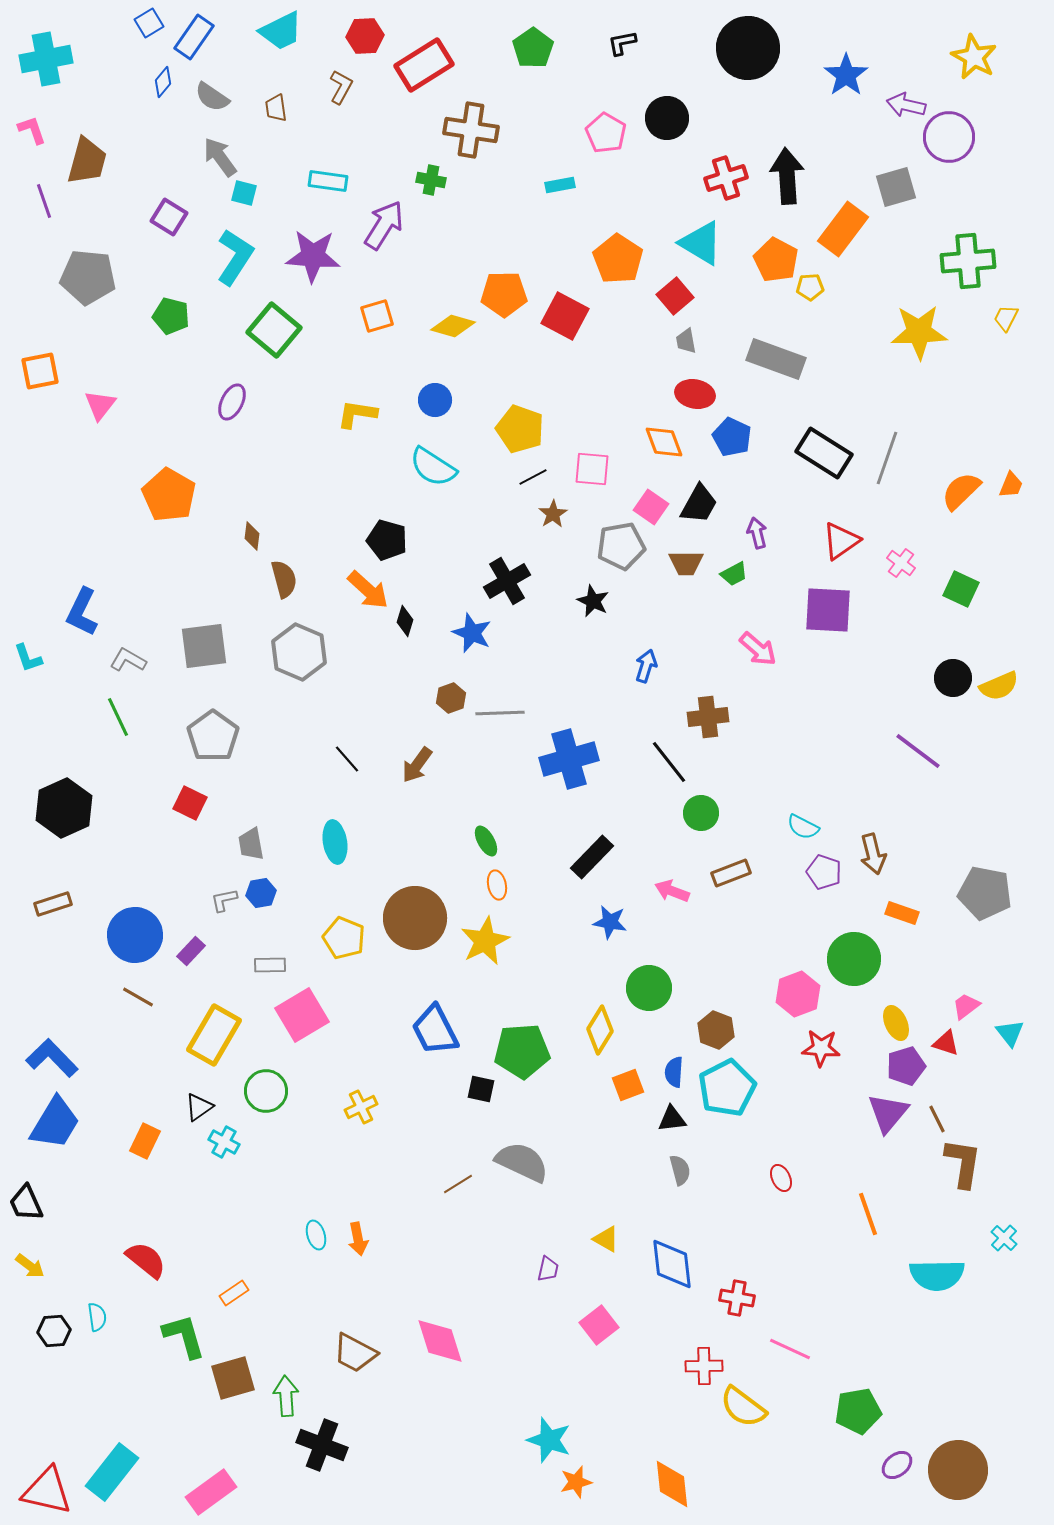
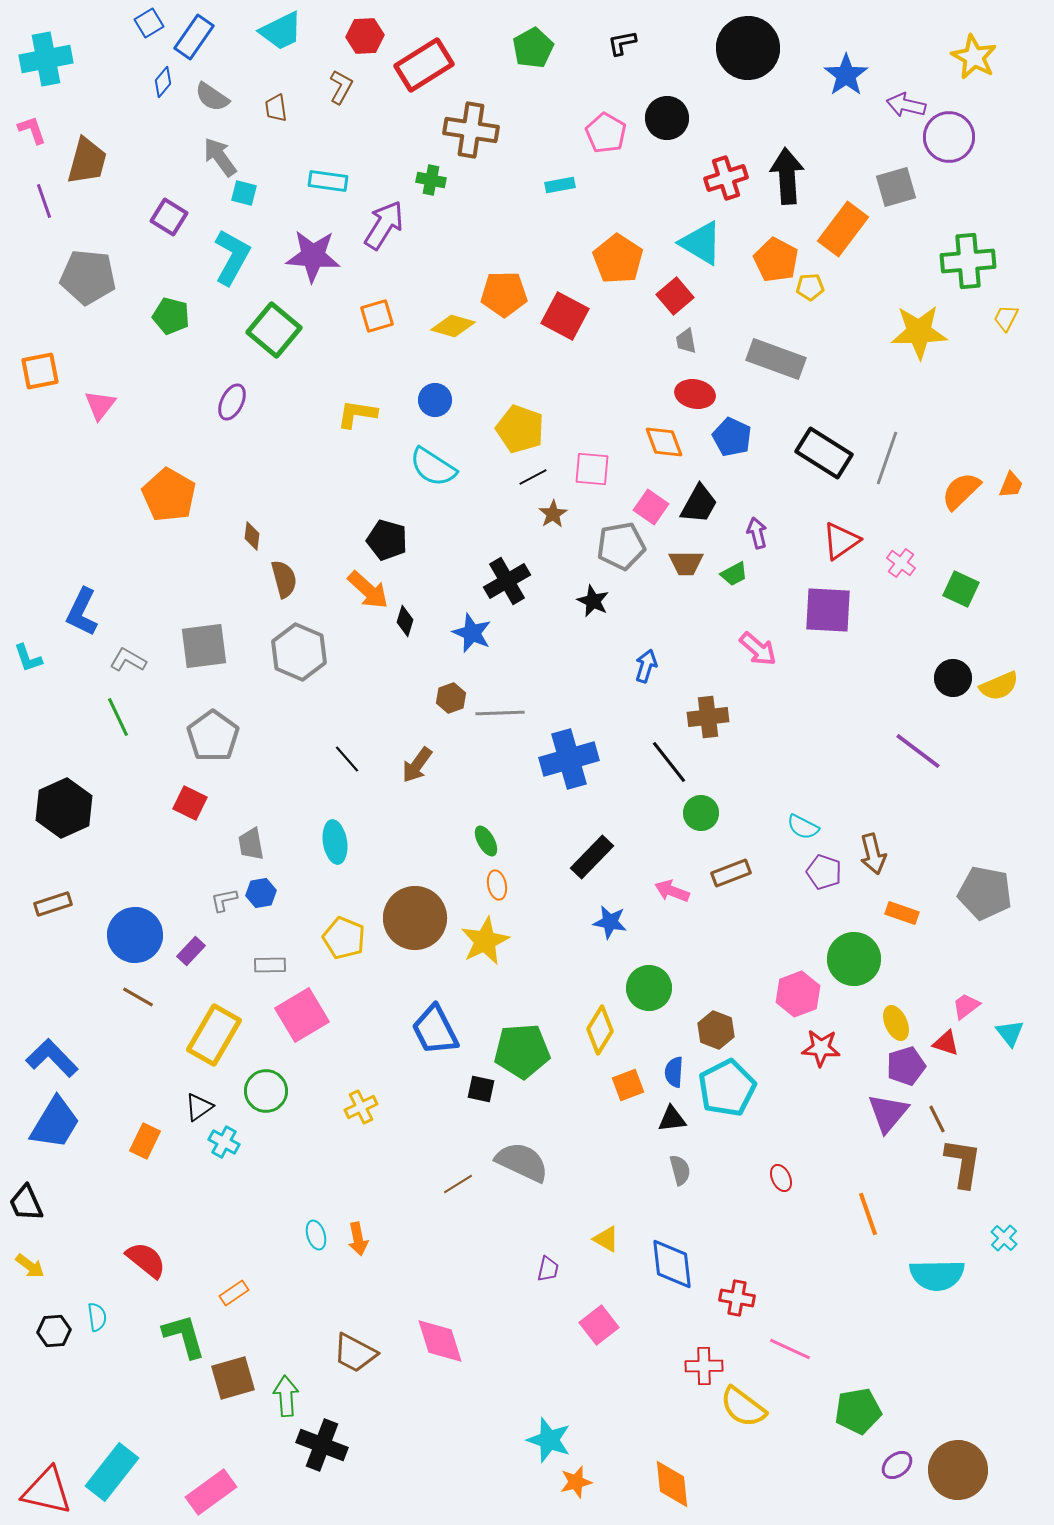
green pentagon at (533, 48): rotated 6 degrees clockwise
cyan L-shape at (235, 257): moved 3 px left; rotated 4 degrees counterclockwise
